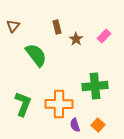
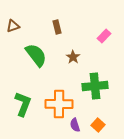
brown triangle: rotated 32 degrees clockwise
brown star: moved 3 px left, 18 px down
